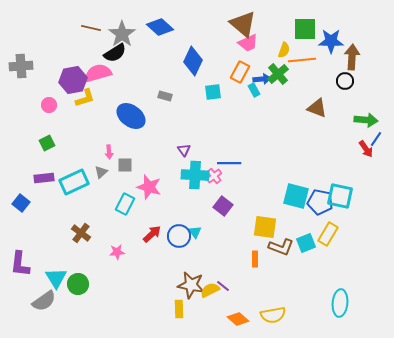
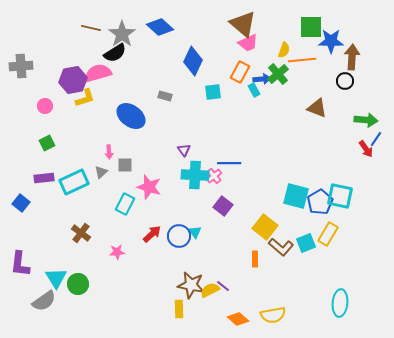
green square at (305, 29): moved 6 px right, 2 px up
pink circle at (49, 105): moved 4 px left, 1 px down
blue pentagon at (320, 202): rotated 30 degrees clockwise
yellow square at (265, 227): rotated 30 degrees clockwise
brown L-shape at (281, 247): rotated 20 degrees clockwise
